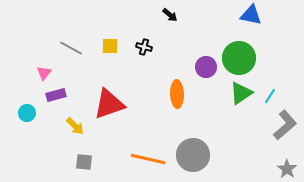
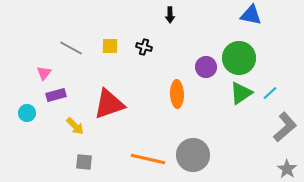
black arrow: rotated 49 degrees clockwise
cyan line: moved 3 px up; rotated 14 degrees clockwise
gray L-shape: moved 2 px down
